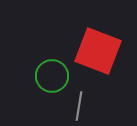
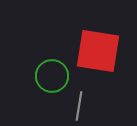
red square: rotated 12 degrees counterclockwise
